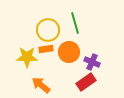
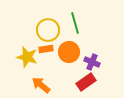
yellow star: rotated 15 degrees clockwise
